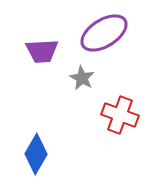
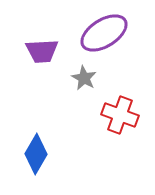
gray star: moved 2 px right
